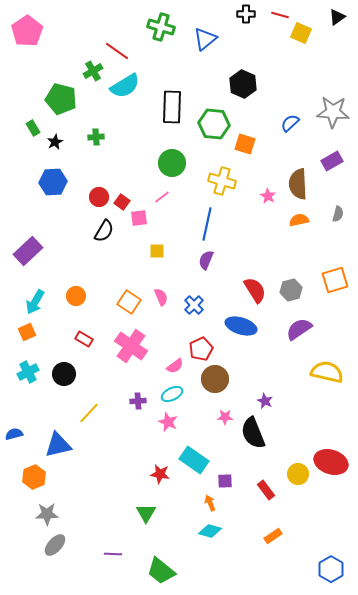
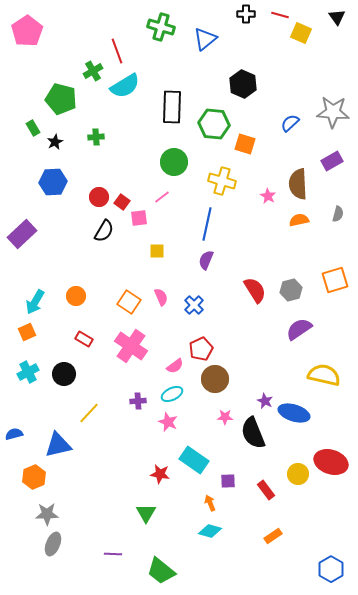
black triangle at (337, 17): rotated 30 degrees counterclockwise
red line at (117, 51): rotated 35 degrees clockwise
green circle at (172, 163): moved 2 px right, 1 px up
purple rectangle at (28, 251): moved 6 px left, 17 px up
blue ellipse at (241, 326): moved 53 px right, 87 px down
yellow semicircle at (327, 372): moved 3 px left, 3 px down
purple square at (225, 481): moved 3 px right
gray ellipse at (55, 545): moved 2 px left, 1 px up; rotated 20 degrees counterclockwise
